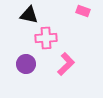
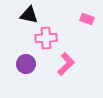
pink rectangle: moved 4 px right, 8 px down
